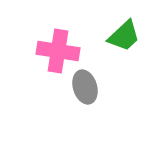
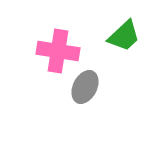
gray ellipse: rotated 44 degrees clockwise
